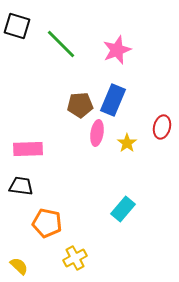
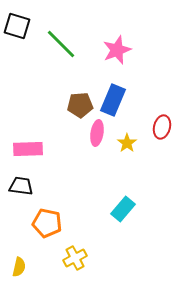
yellow semicircle: moved 1 px down; rotated 60 degrees clockwise
